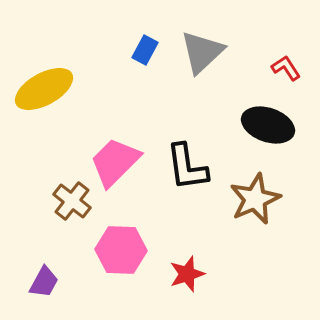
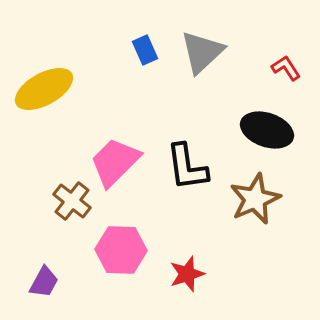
blue rectangle: rotated 52 degrees counterclockwise
black ellipse: moved 1 px left, 5 px down
